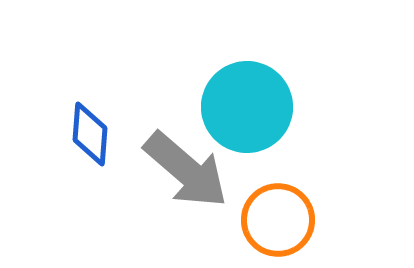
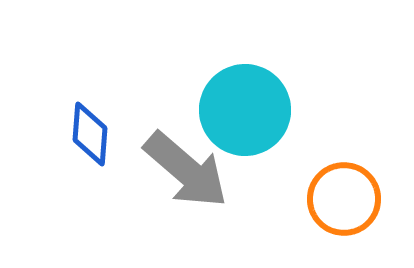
cyan circle: moved 2 px left, 3 px down
orange circle: moved 66 px right, 21 px up
